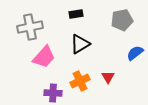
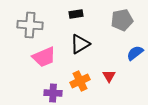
gray cross: moved 2 px up; rotated 15 degrees clockwise
pink trapezoid: rotated 25 degrees clockwise
red triangle: moved 1 px right, 1 px up
